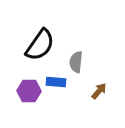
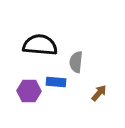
black semicircle: rotated 120 degrees counterclockwise
brown arrow: moved 2 px down
